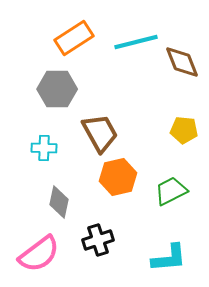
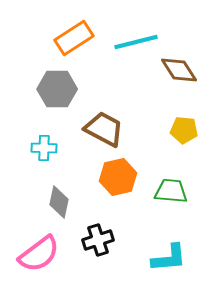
brown diamond: moved 3 px left, 8 px down; rotated 12 degrees counterclockwise
brown trapezoid: moved 4 px right, 4 px up; rotated 33 degrees counterclockwise
green trapezoid: rotated 32 degrees clockwise
